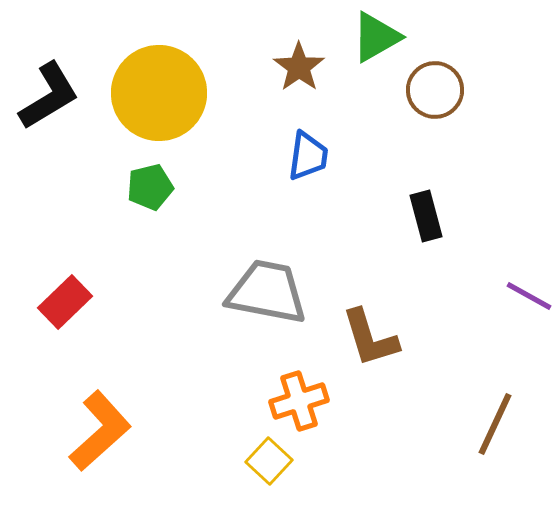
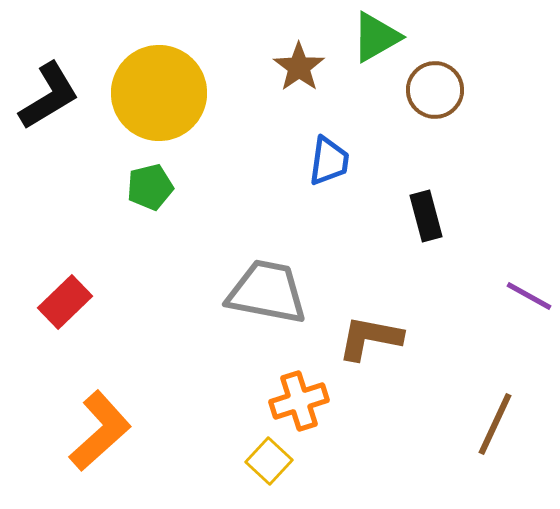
blue trapezoid: moved 21 px right, 5 px down
brown L-shape: rotated 118 degrees clockwise
